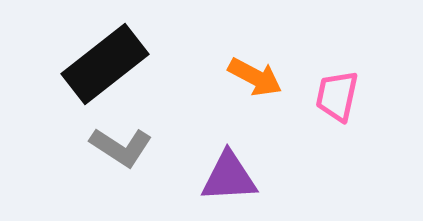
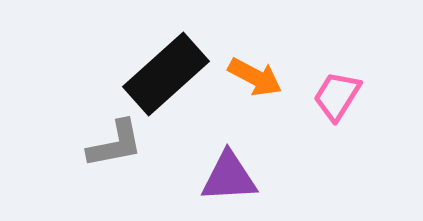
black rectangle: moved 61 px right, 10 px down; rotated 4 degrees counterclockwise
pink trapezoid: rotated 20 degrees clockwise
gray L-shape: moved 6 px left, 3 px up; rotated 44 degrees counterclockwise
